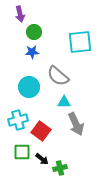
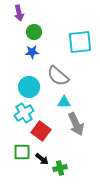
purple arrow: moved 1 px left, 1 px up
cyan cross: moved 6 px right, 7 px up; rotated 18 degrees counterclockwise
